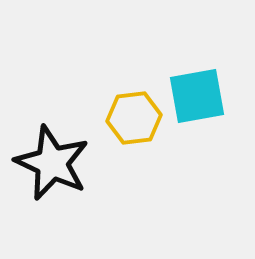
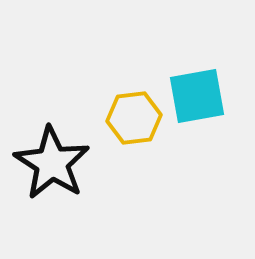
black star: rotated 8 degrees clockwise
